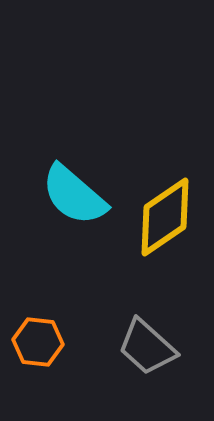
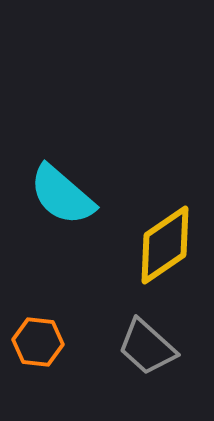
cyan semicircle: moved 12 px left
yellow diamond: moved 28 px down
